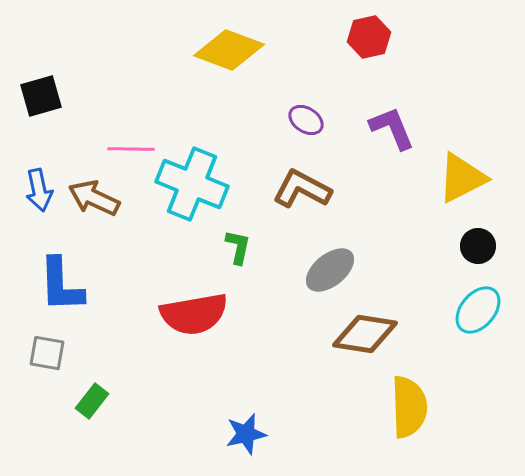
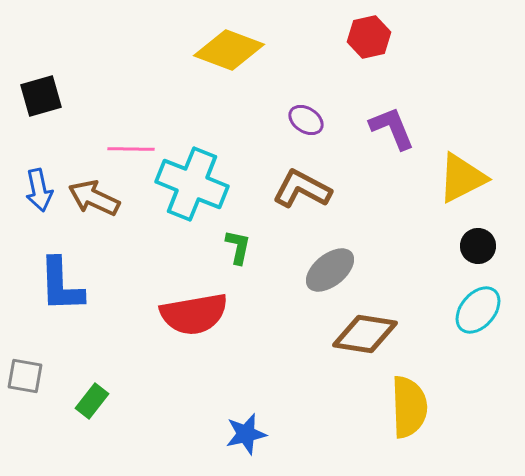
gray square: moved 22 px left, 23 px down
